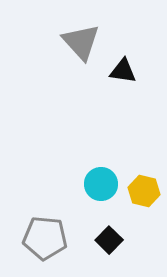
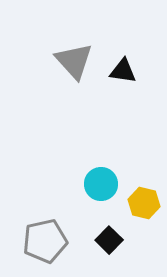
gray triangle: moved 7 px left, 19 px down
yellow hexagon: moved 12 px down
gray pentagon: moved 3 px down; rotated 18 degrees counterclockwise
